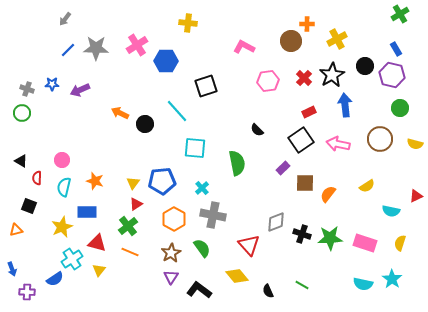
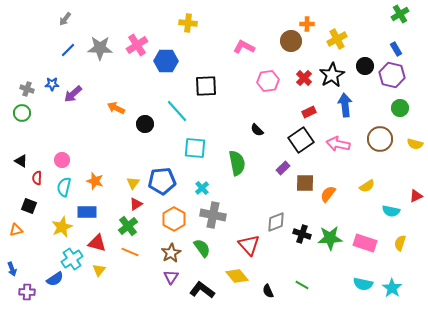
gray star at (96, 48): moved 4 px right
black square at (206, 86): rotated 15 degrees clockwise
purple arrow at (80, 90): moved 7 px left, 4 px down; rotated 18 degrees counterclockwise
orange arrow at (120, 113): moved 4 px left, 5 px up
cyan star at (392, 279): moved 9 px down
black L-shape at (199, 290): moved 3 px right
